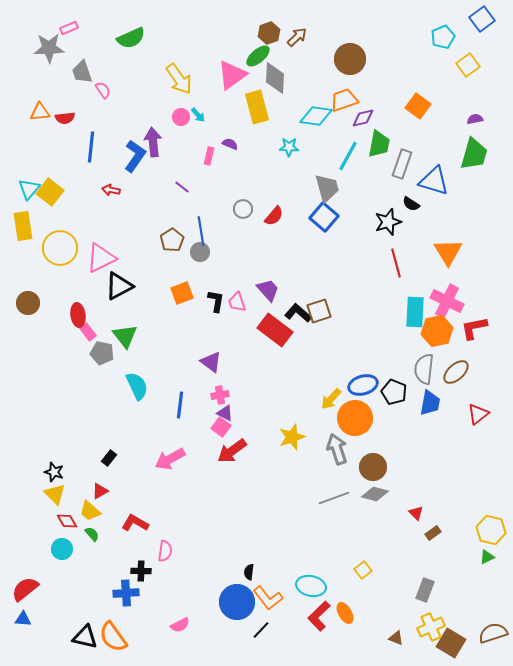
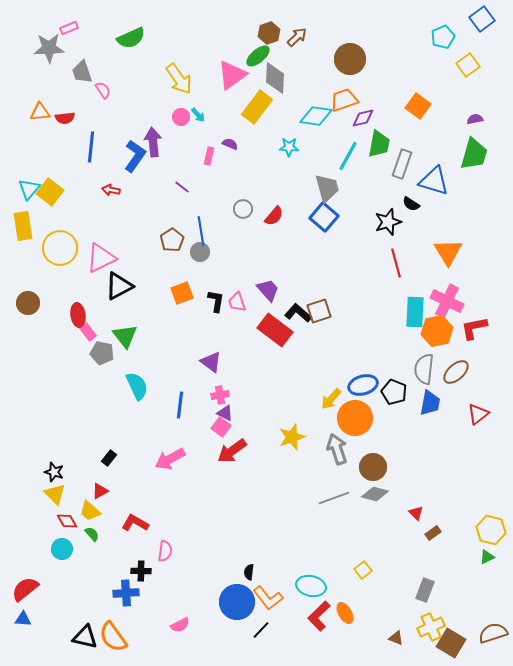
yellow rectangle at (257, 107): rotated 52 degrees clockwise
